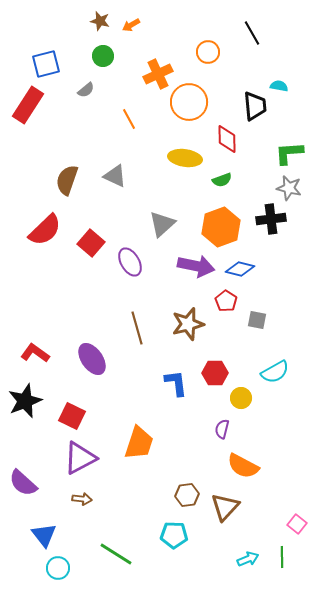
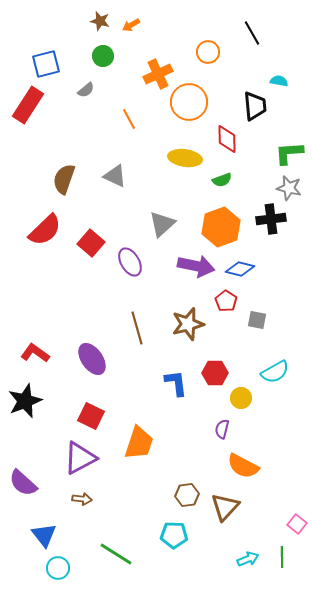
cyan semicircle at (279, 86): moved 5 px up
brown semicircle at (67, 180): moved 3 px left, 1 px up
red square at (72, 416): moved 19 px right
